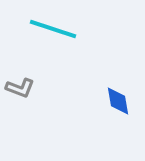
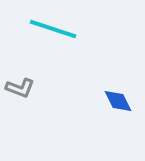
blue diamond: rotated 16 degrees counterclockwise
